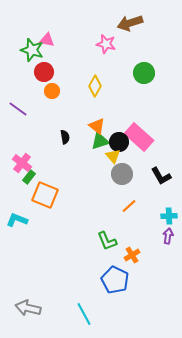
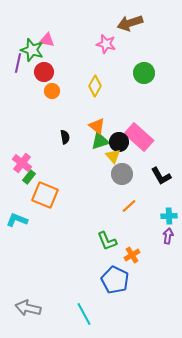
purple line: moved 46 px up; rotated 66 degrees clockwise
